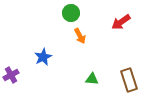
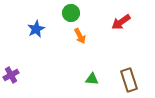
blue star: moved 7 px left, 28 px up
